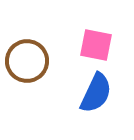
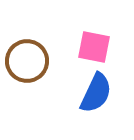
pink square: moved 2 px left, 2 px down
